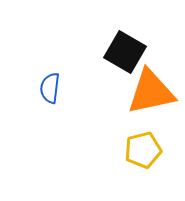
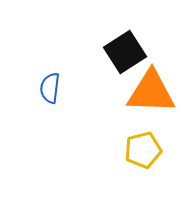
black square: rotated 27 degrees clockwise
orange triangle: rotated 14 degrees clockwise
